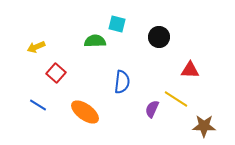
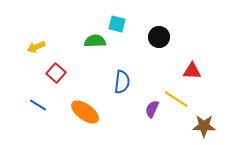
red triangle: moved 2 px right, 1 px down
